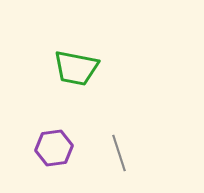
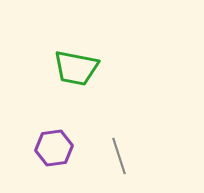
gray line: moved 3 px down
